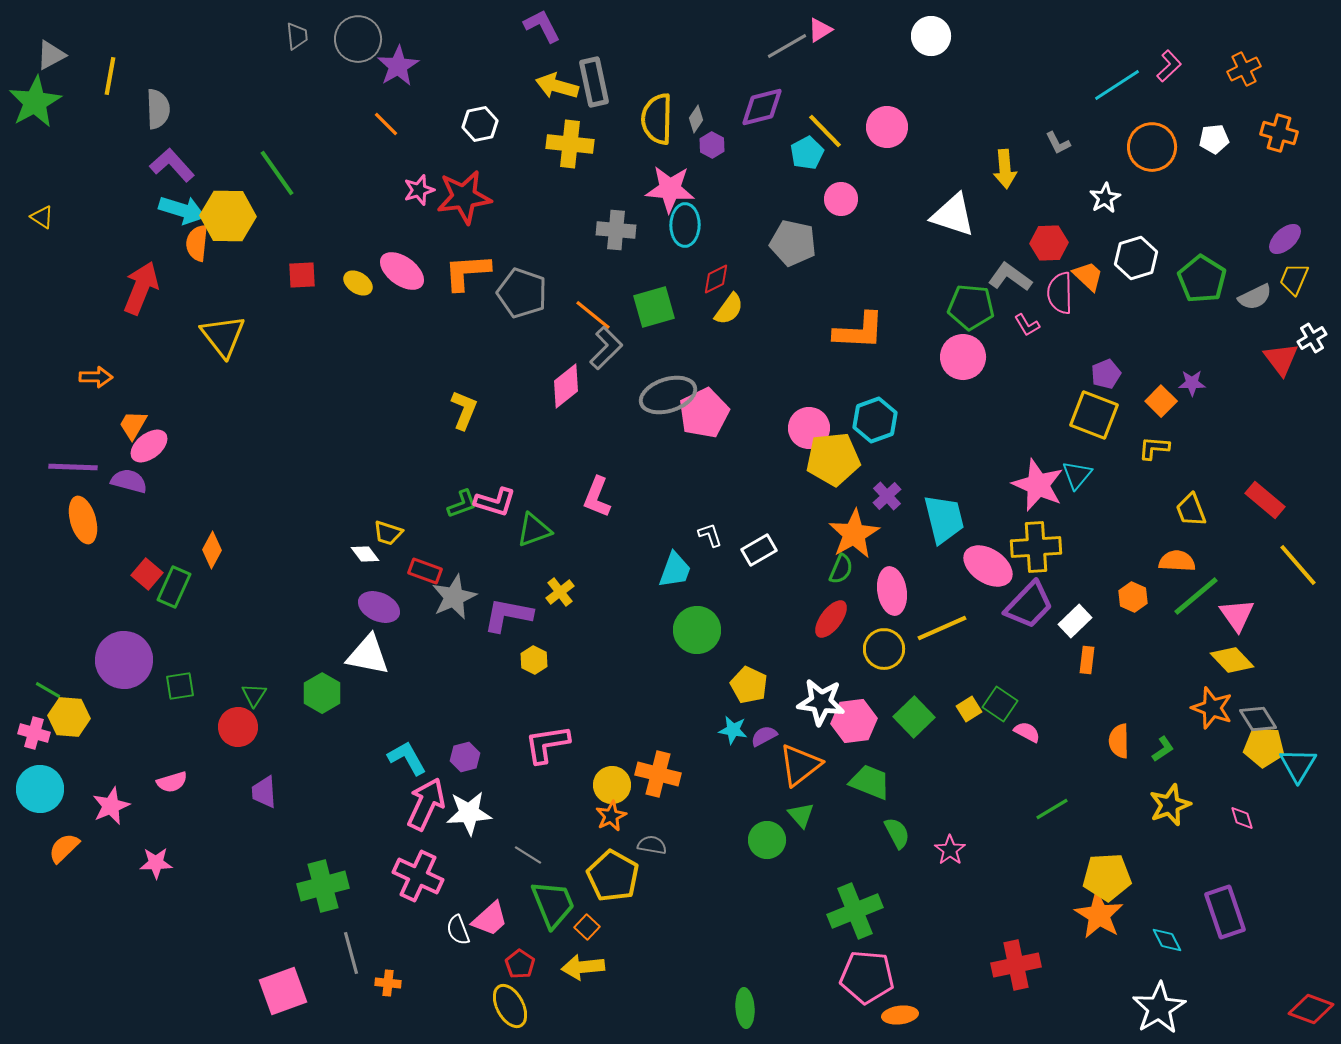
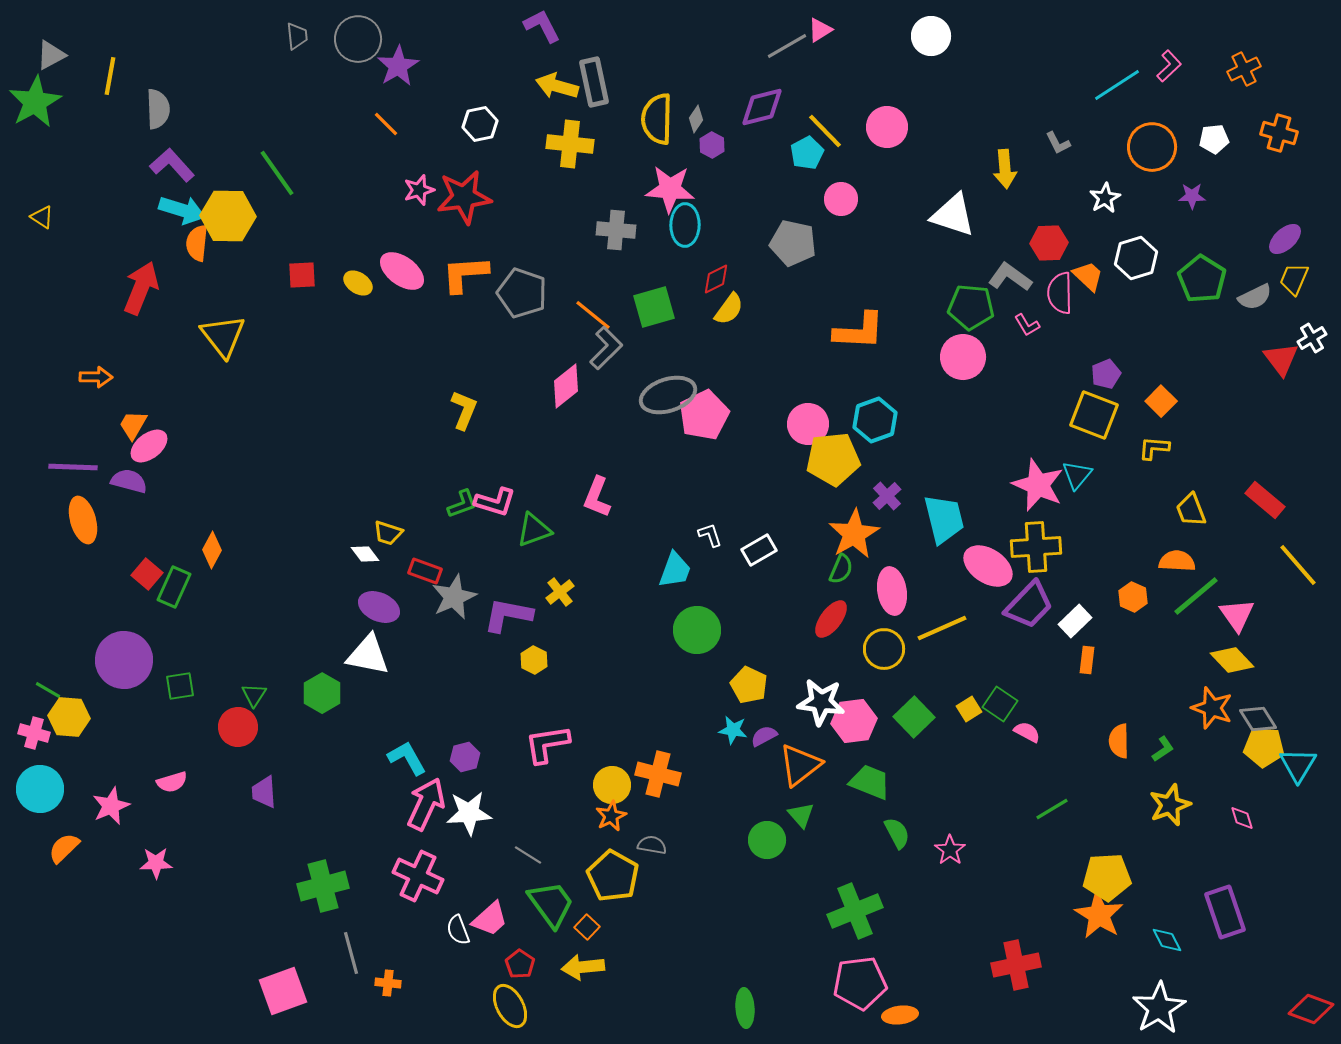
orange L-shape at (467, 272): moved 2 px left, 2 px down
purple star at (1192, 383): moved 187 px up
pink pentagon at (704, 413): moved 2 px down
pink circle at (809, 428): moved 1 px left, 4 px up
green trapezoid at (553, 904): moved 2 px left; rotated 14 degrees counterclockwise
pink pentagon at (867, 977): moved 7 px left, 6 px down; rotated 12 degrees counterclockwise
